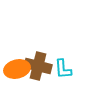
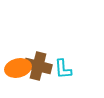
orange ellipse: moved 1 px right, 1 px up
